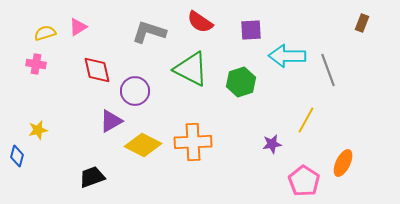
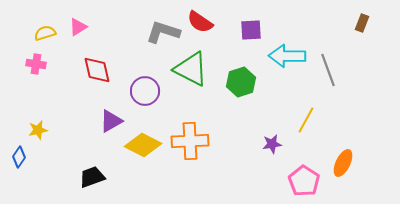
gray L-shape: moved 14 px right
purple circle: moved 10 px right
orange cross: moved 3 px left, 1 px up
blue diamond: moved 2 px right, 1 px down; rotated 20 degrees clockwise
